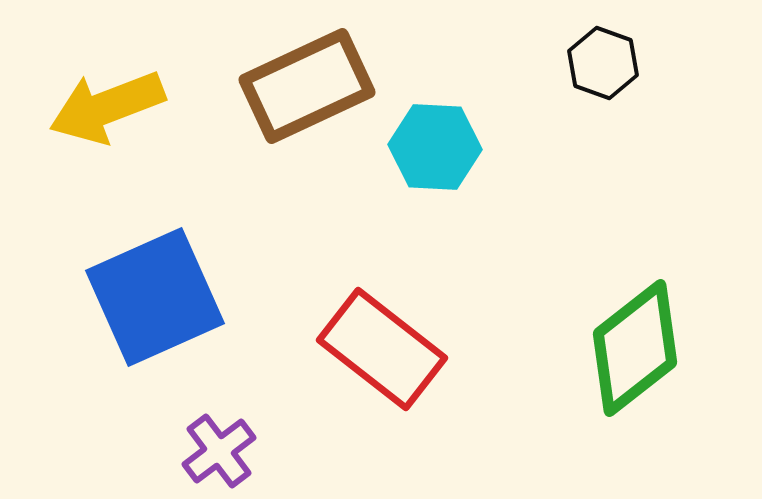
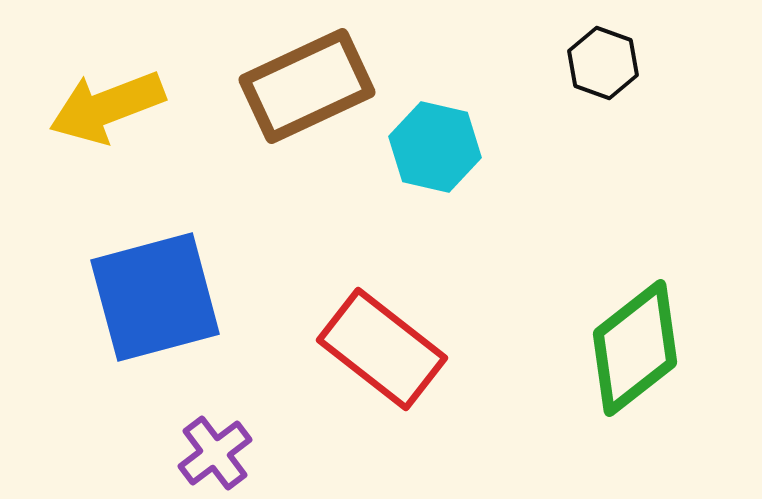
cyan hexagon: rotated 10 degrees clockwise
blue square: rotated 9 degrees clockwise
purple cross: moved 4 px left, 2 px down
